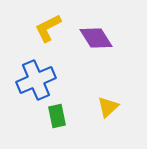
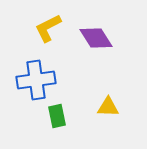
blue cross: rotated 15 degrees clockwise
yellow triangle: rotated 45 degrees clockwise
